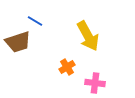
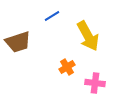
blue line: moved 17 px right, 5 px up; rotated 63 degrees counterclockwise
